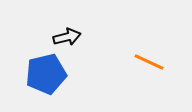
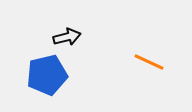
blue pentagon: moved 1 px right, 1 px down
